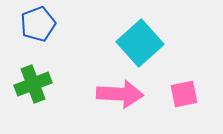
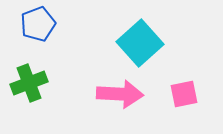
green cross: moved 4 px left, 1 px up
